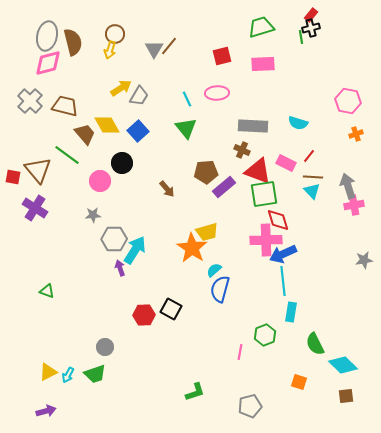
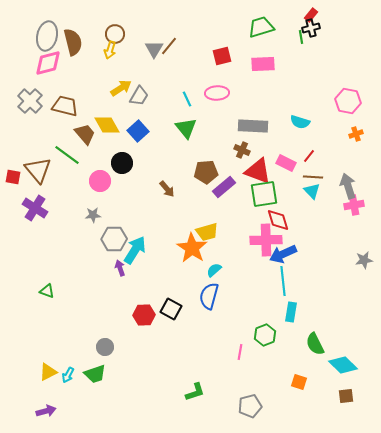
cyan semicircle at (298, 123): moved 2 px right, 1 px up
blue semicircle at (220, 289): moved 11 px left, 7 px down
